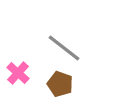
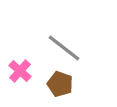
pink cross: moved 2 px right, 2 px up
